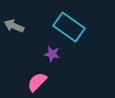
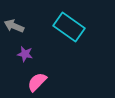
purple star: moved 27 px left
